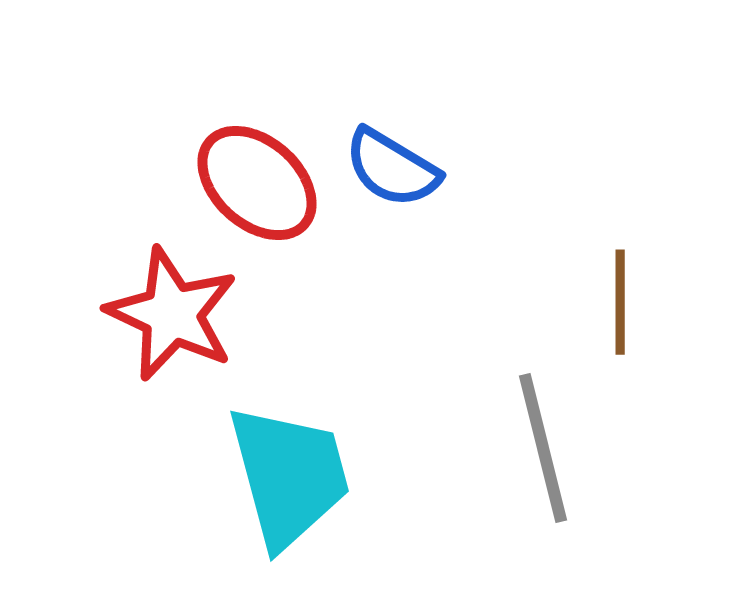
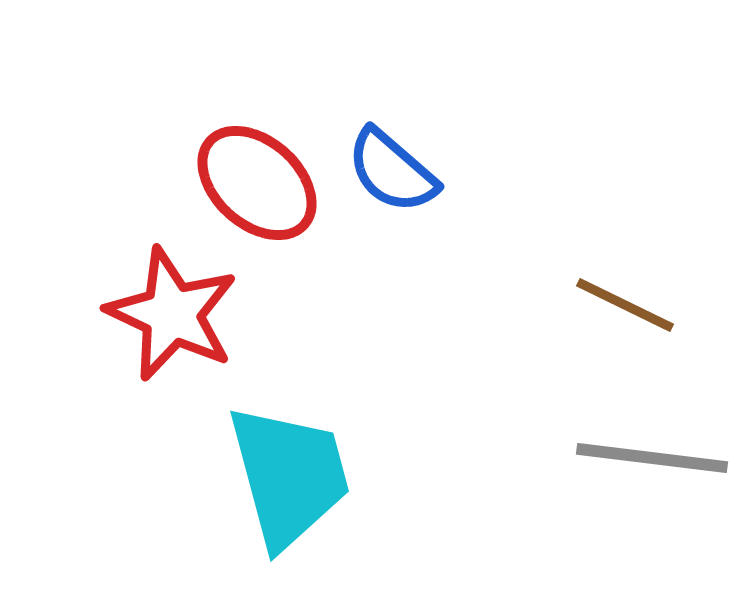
blue semicircle: moved 3 px down; rotated 10 degrees clockwise
brown line: moved 5 px right, 3 px down; rotated 64 degrees counterclockwise
gray line: moved 109 px right, 10 px down; rotated 69 degrees counterclockwise
